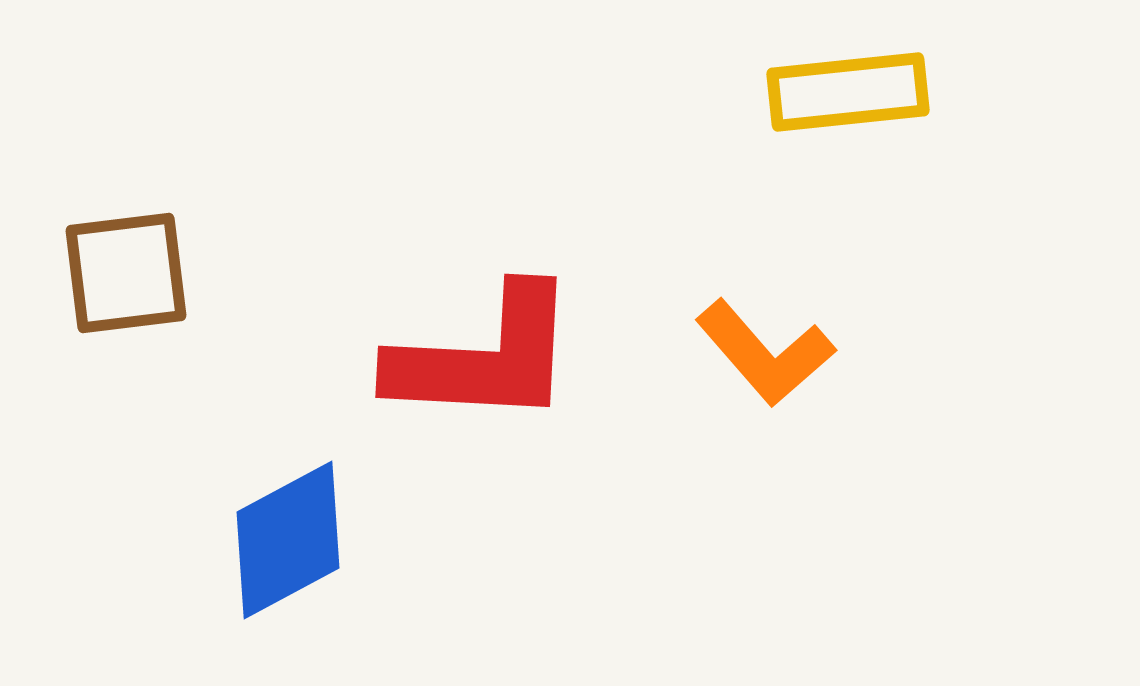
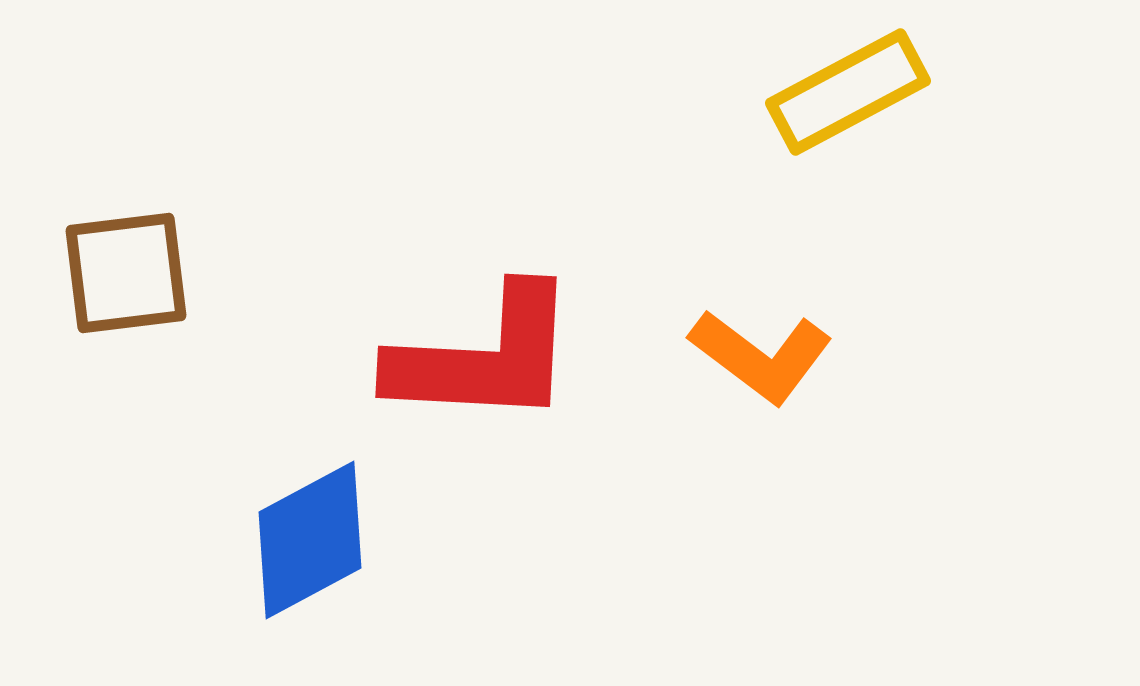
yellow rectangle: rotated 22 degrees counterclockwise
orange L-shape: moved 4 px left, 3 px down; rotated 12 degrees counterclockwise
blue diamond: moved 22 px right
